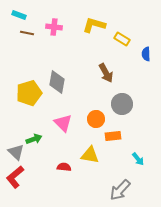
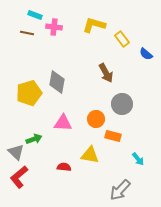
cyan rectangle: moved 16 px right
yellow rectangle: rotated 21 degrees clockwise
blue semicircle: rotated 48 degrees counterclockwise
pink triangle: rotated 42 degrees counterclockwise
orange rectangle: rotated 21 degrees clockwise
red L-shape: moved 4 px right
